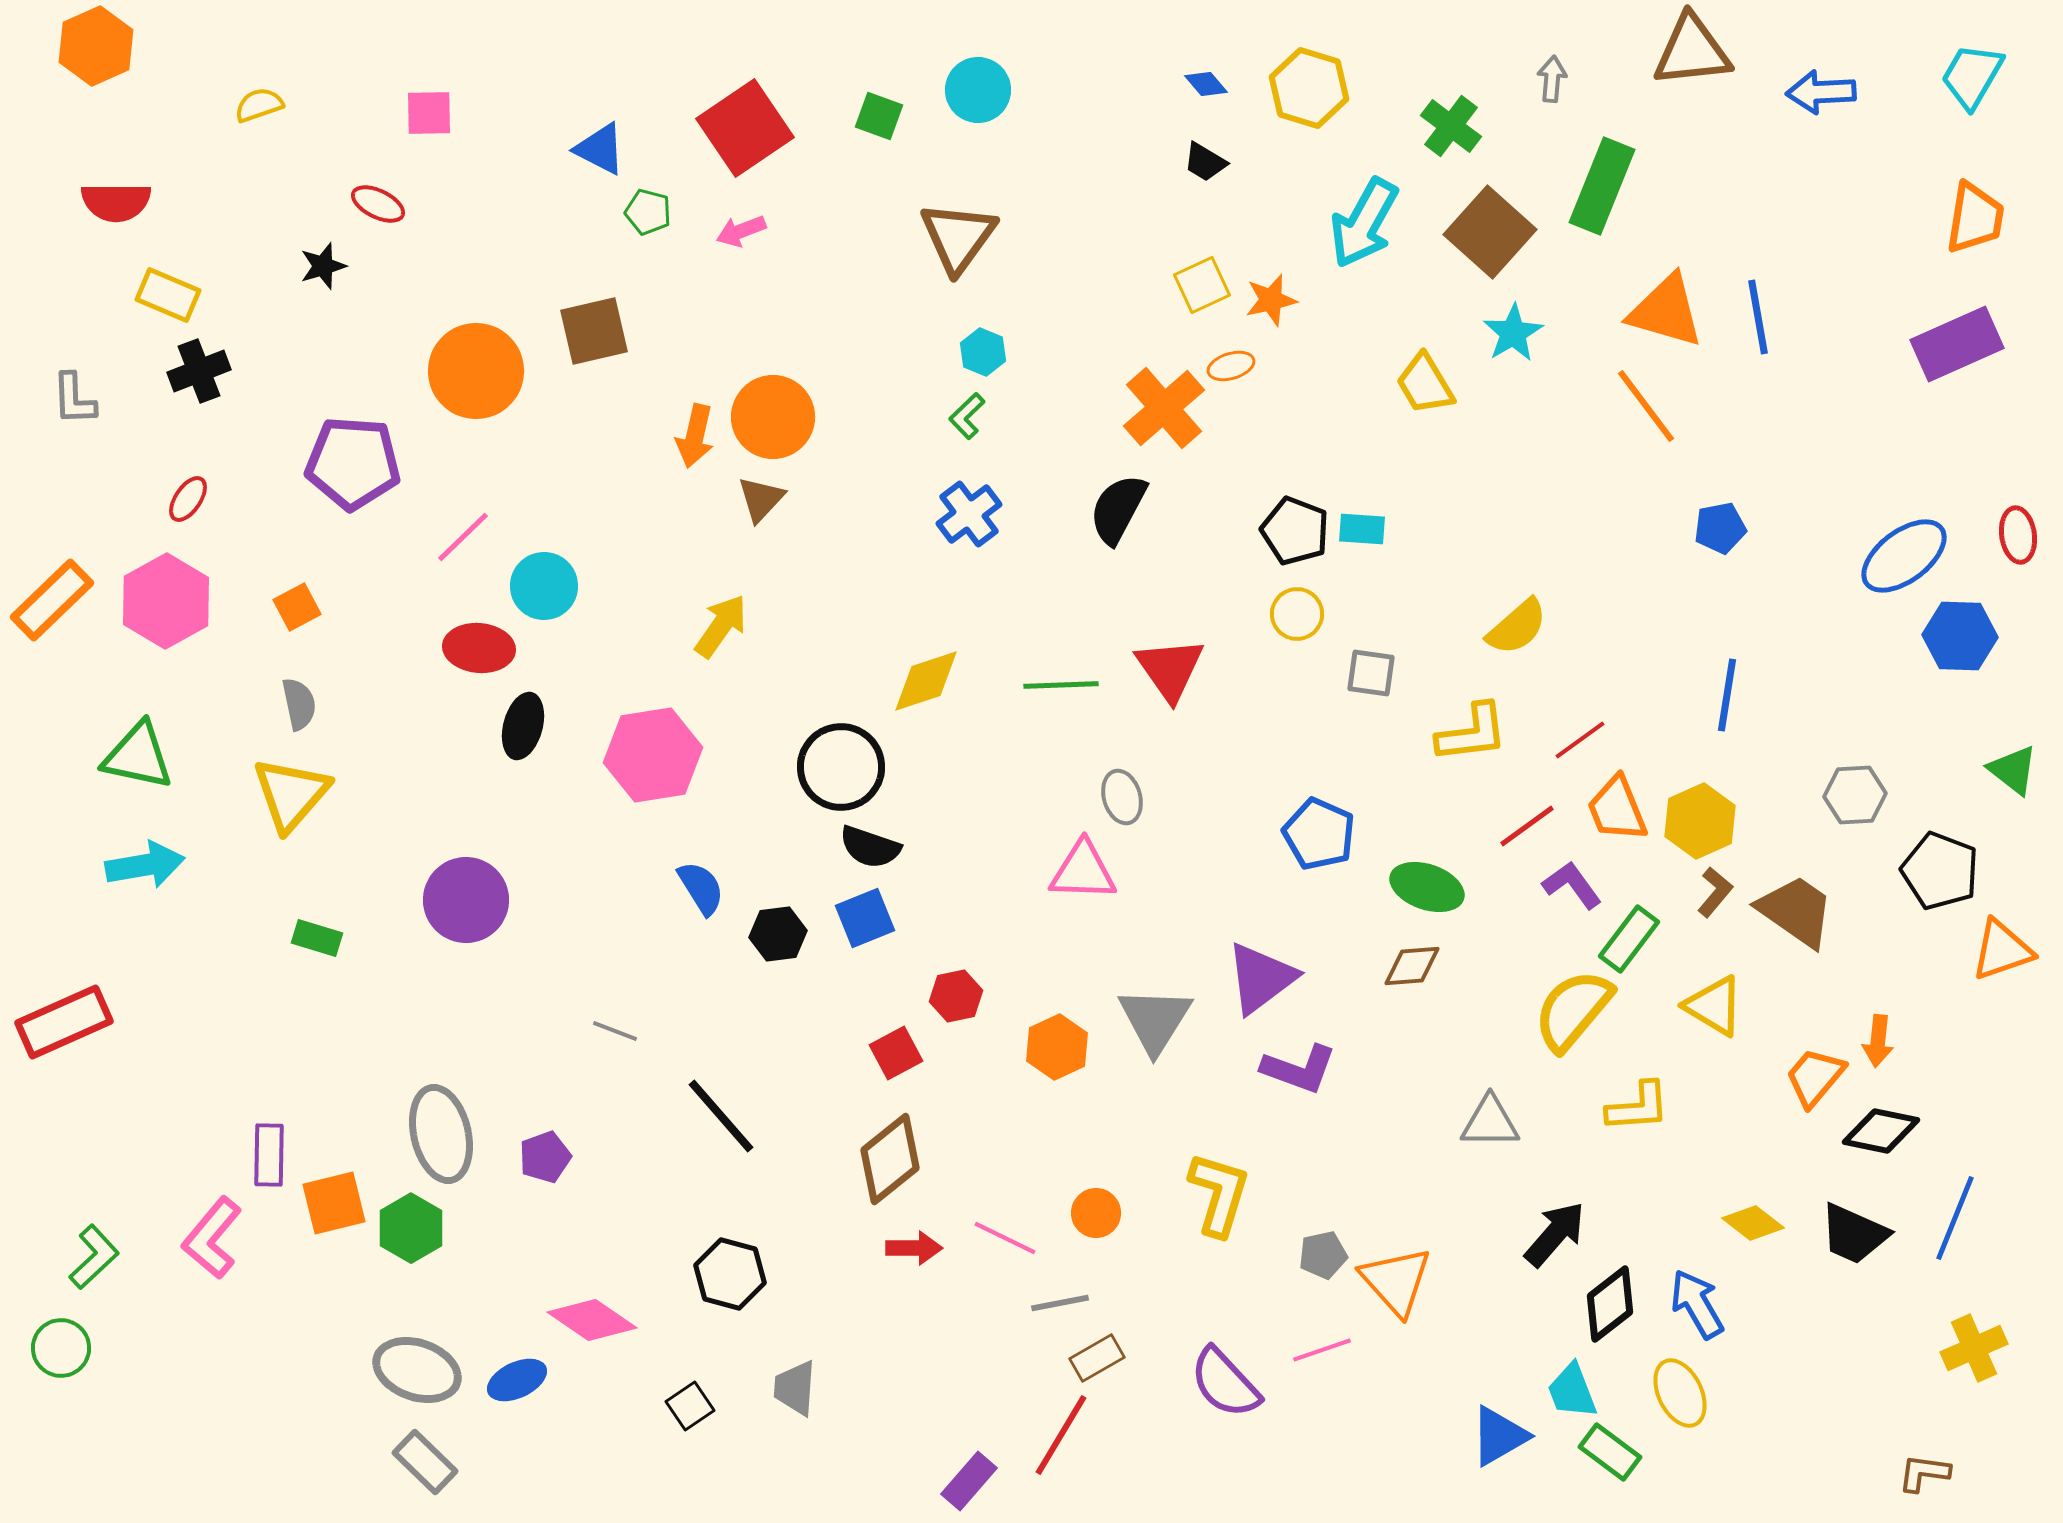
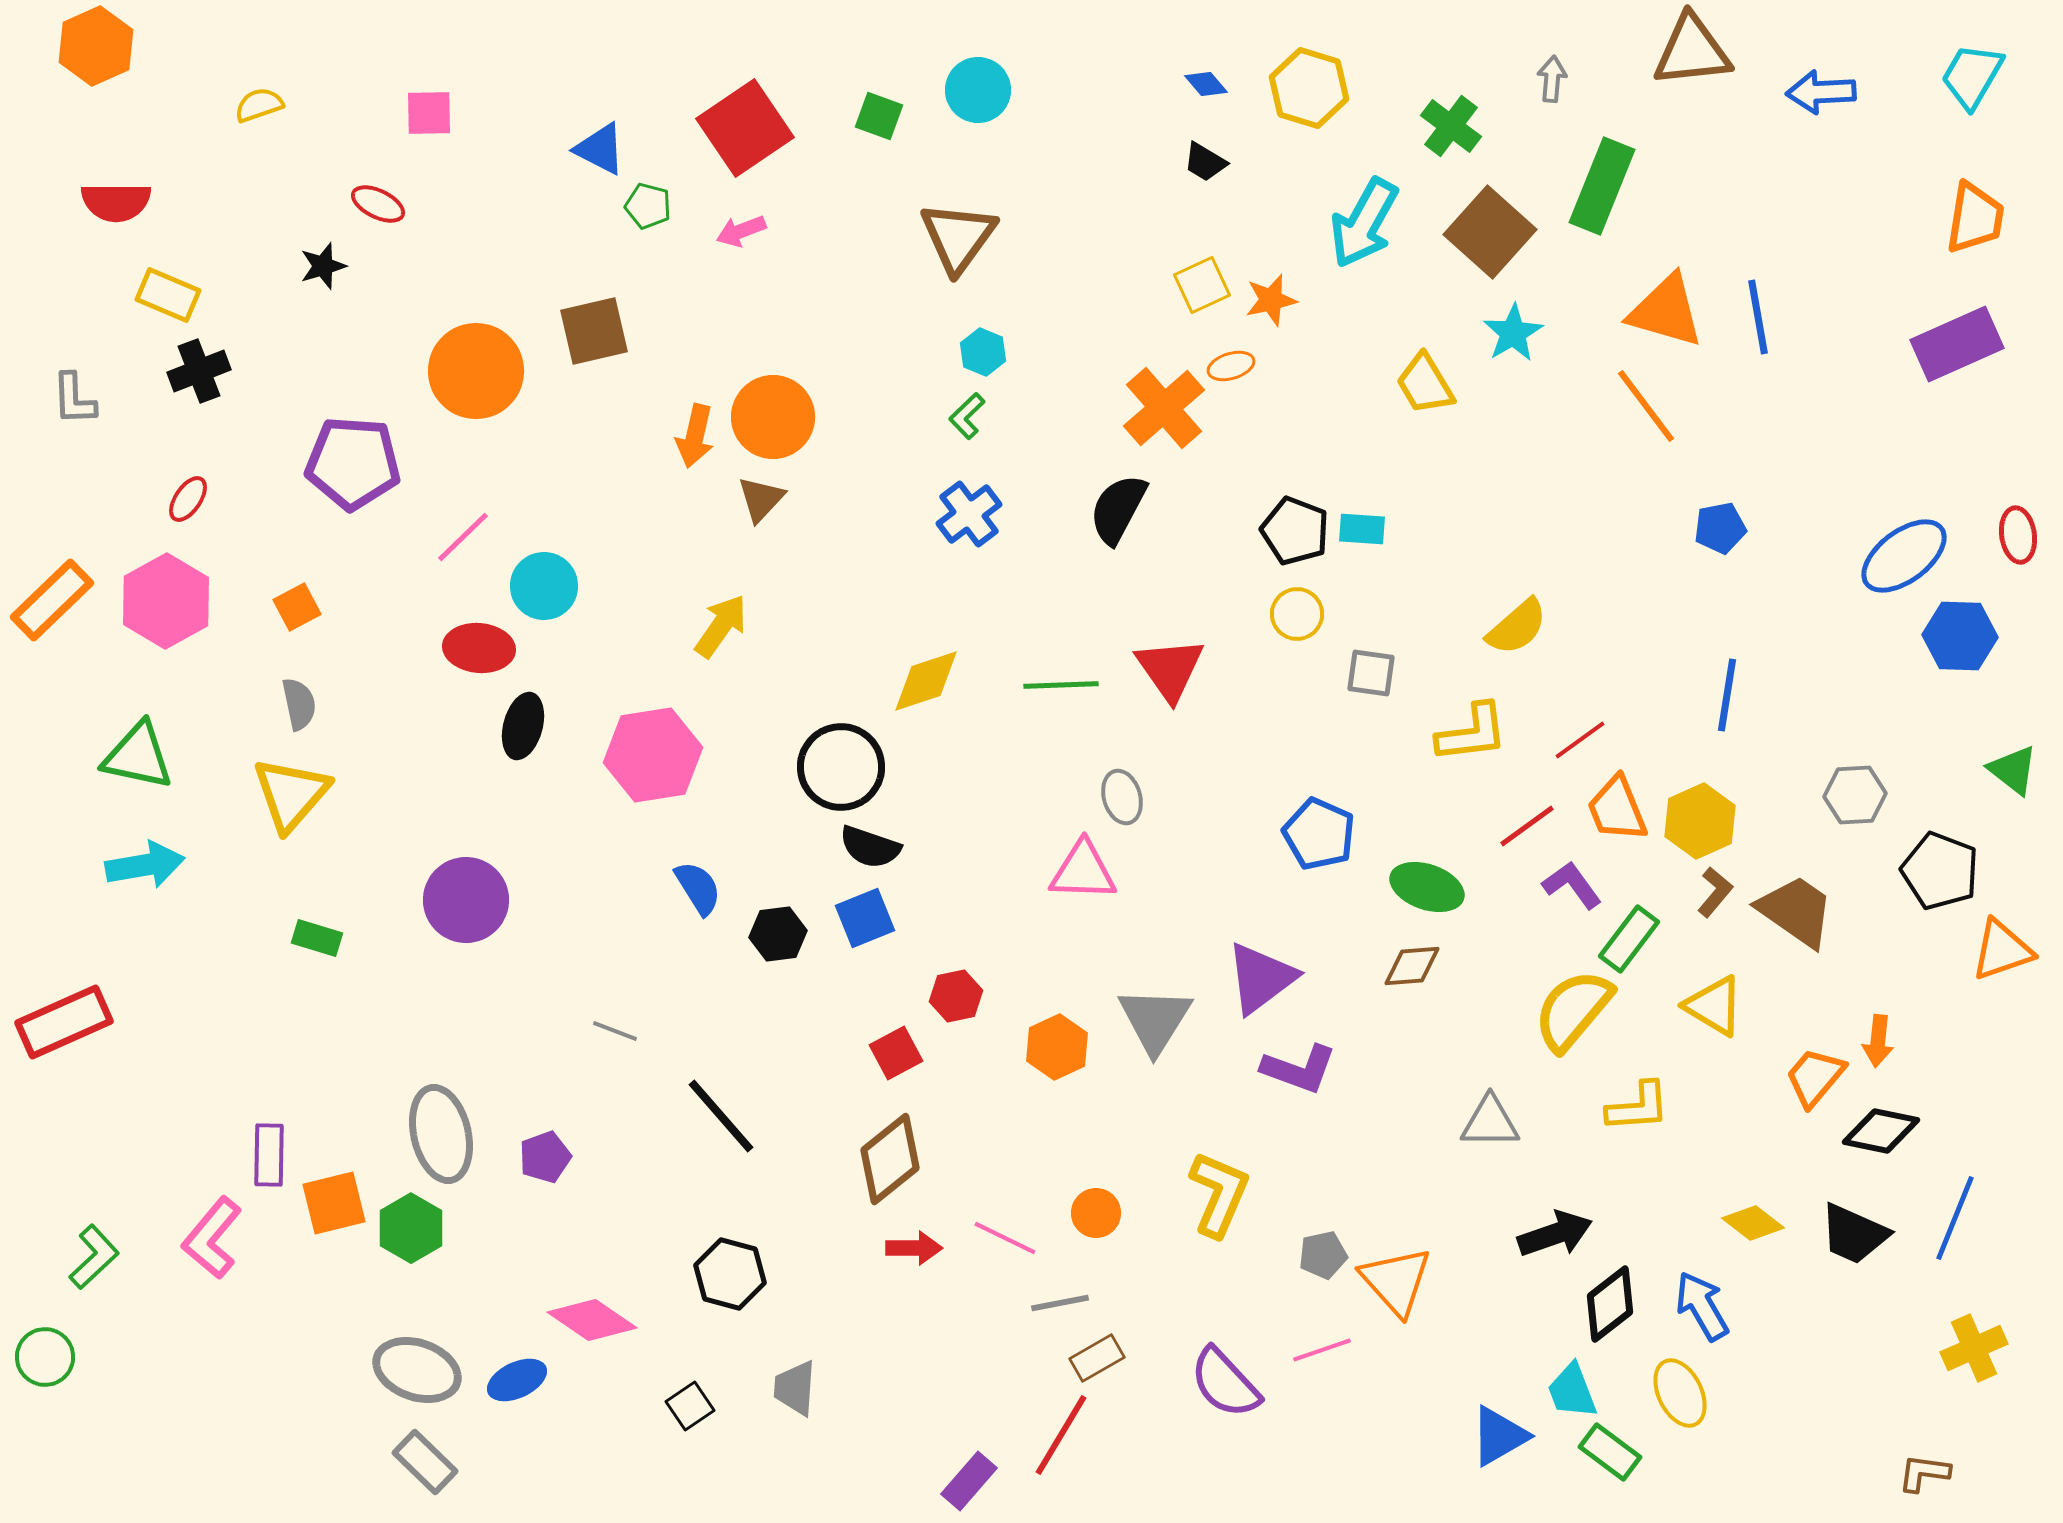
green pentagon at (648, 212): moved 6 px up
blue semicircle at (701, 888): moved 3 px left
yellow L-shape at (1219, 1194): rotated 6 degrees clockwise
black arrow at (1555, 1234): rotated 30 degrees clockwise
blue arrow at (1697, 1304): moved 5 px right, 2 px down
green circle at (61, 1348): moved 16 px left, 9 px down
